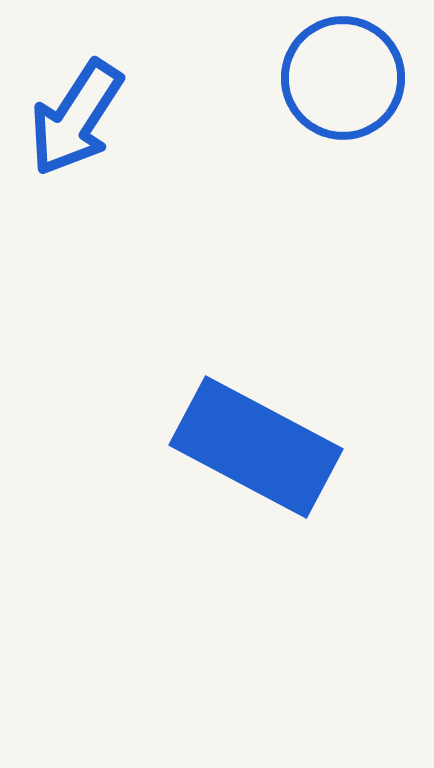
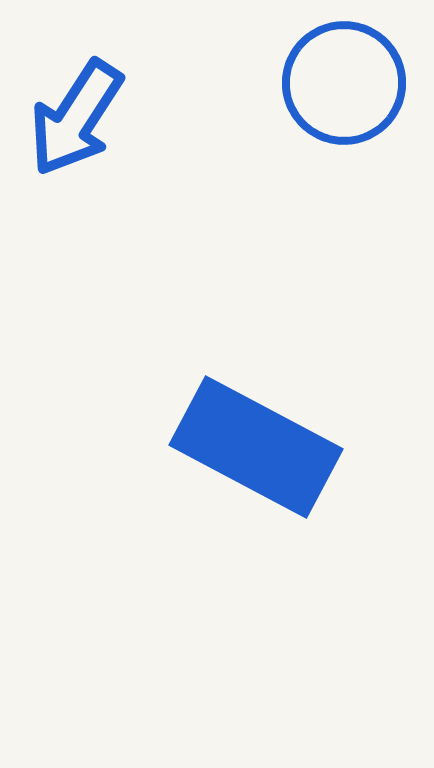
blue circle: moved 1 px right, 5 px down
